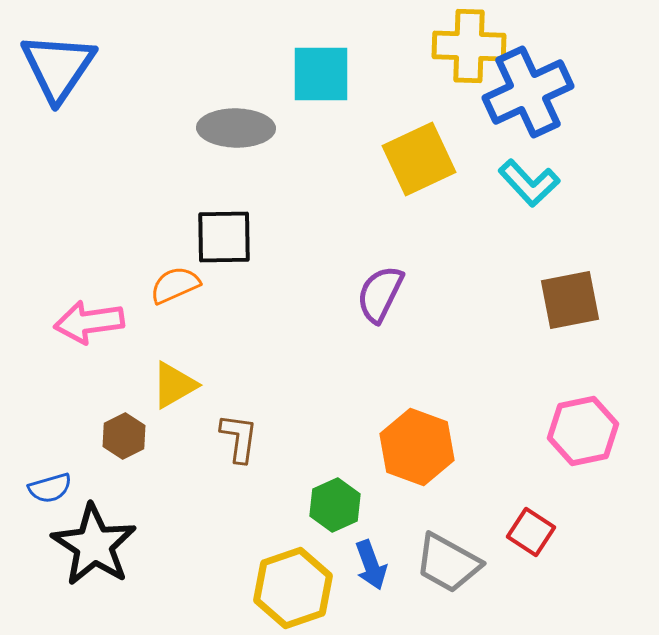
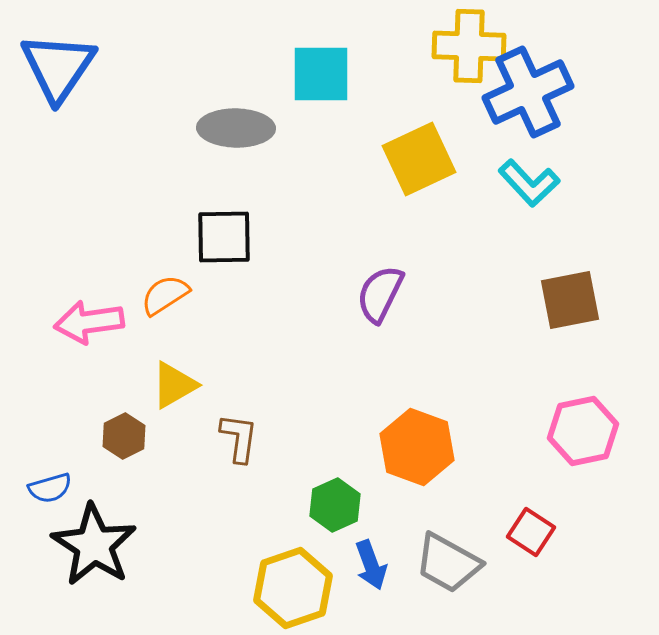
orange semicircle: moved 10 px left, 10 px down; rotated 9 degrees counterclockwise
